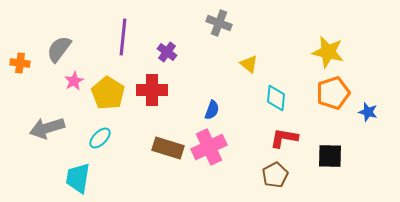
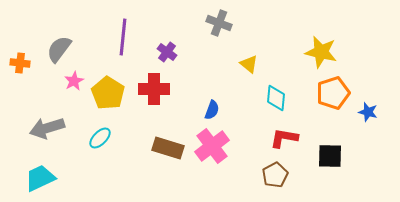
yellow star: moved 7 px left
red cross: moved 2 px right, 1 px up
pink cross: moved 3 px right, 1 px up; rotated 12 degrees counterclockwise
cyan trapezoid: moved 38 px left; rotated 56 degrees clockwise
